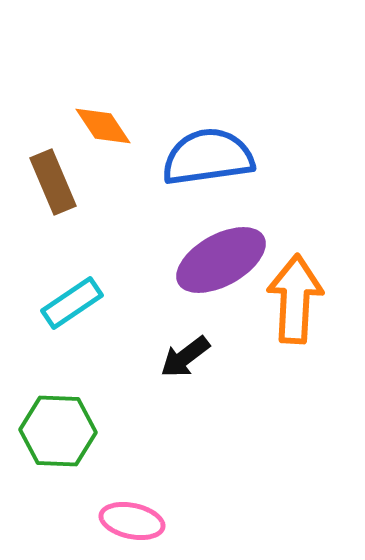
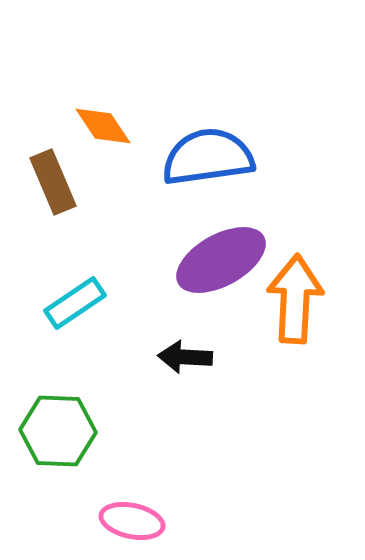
cyan rectangle: moved 3 px right
black arrow: rotated 40 degrees clockwise
